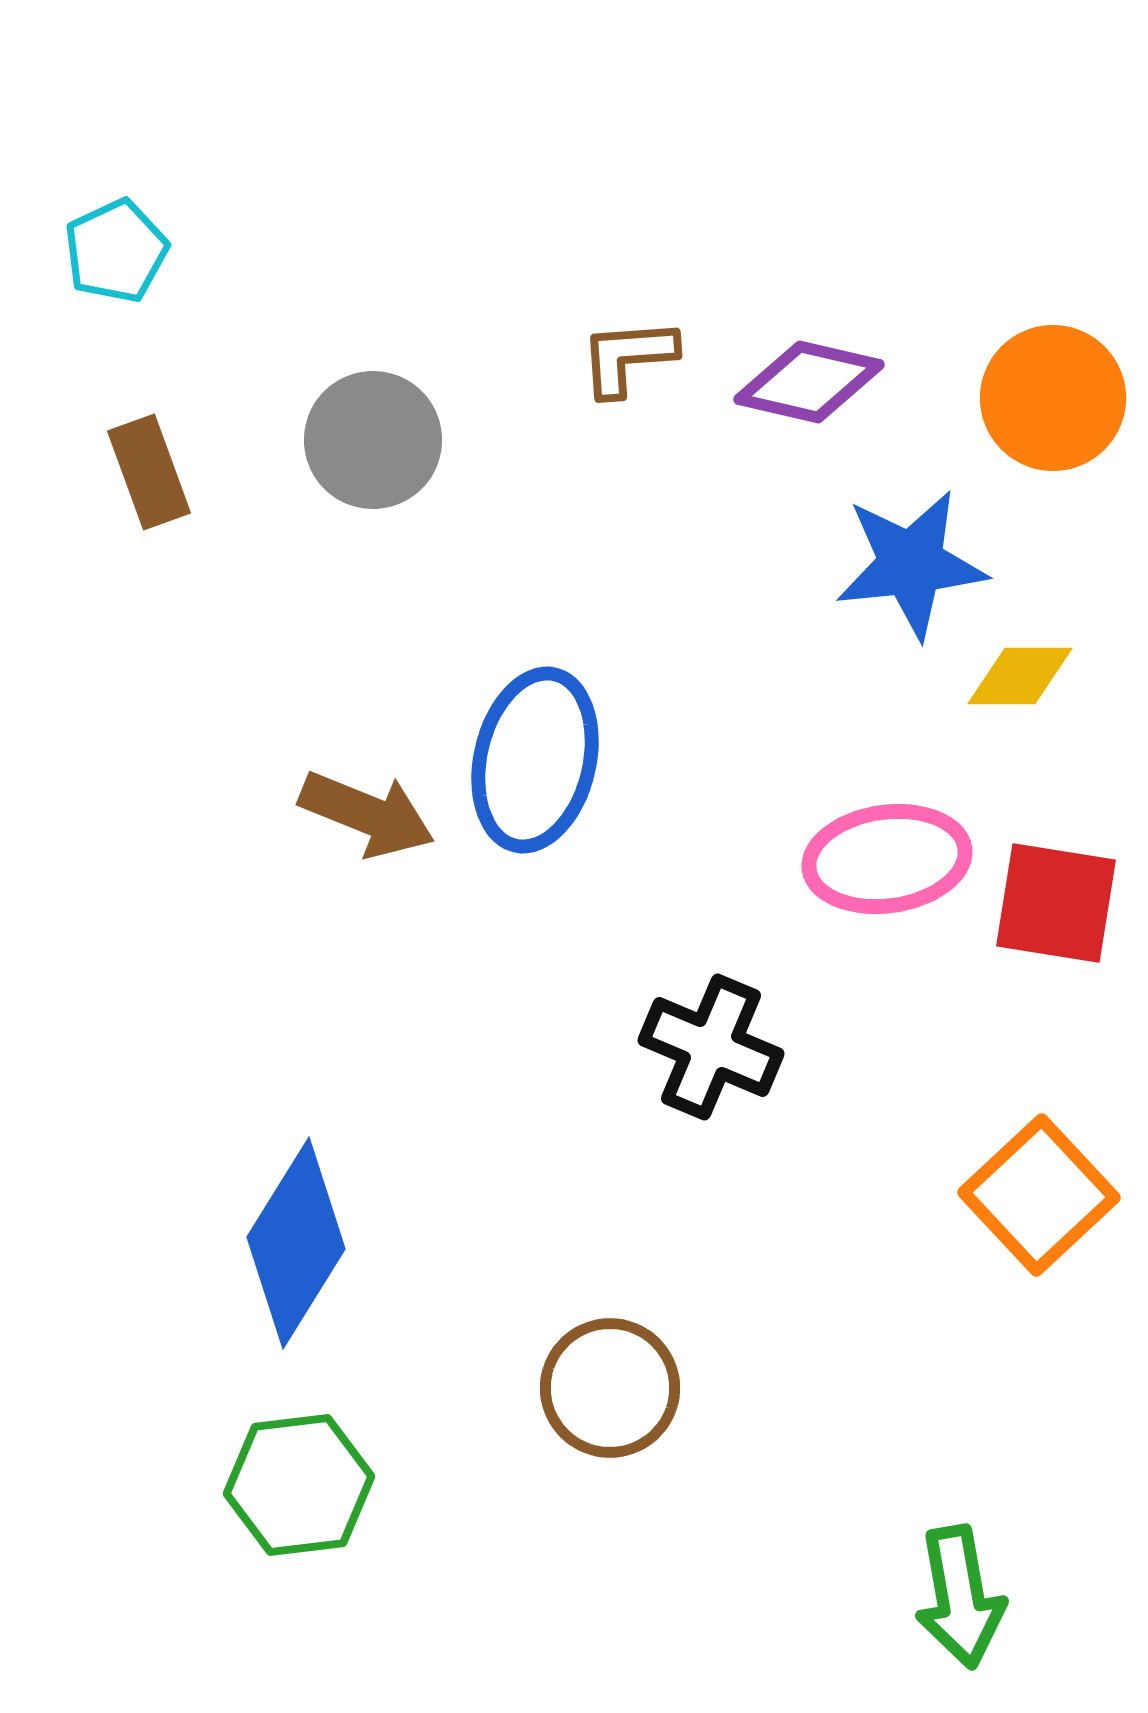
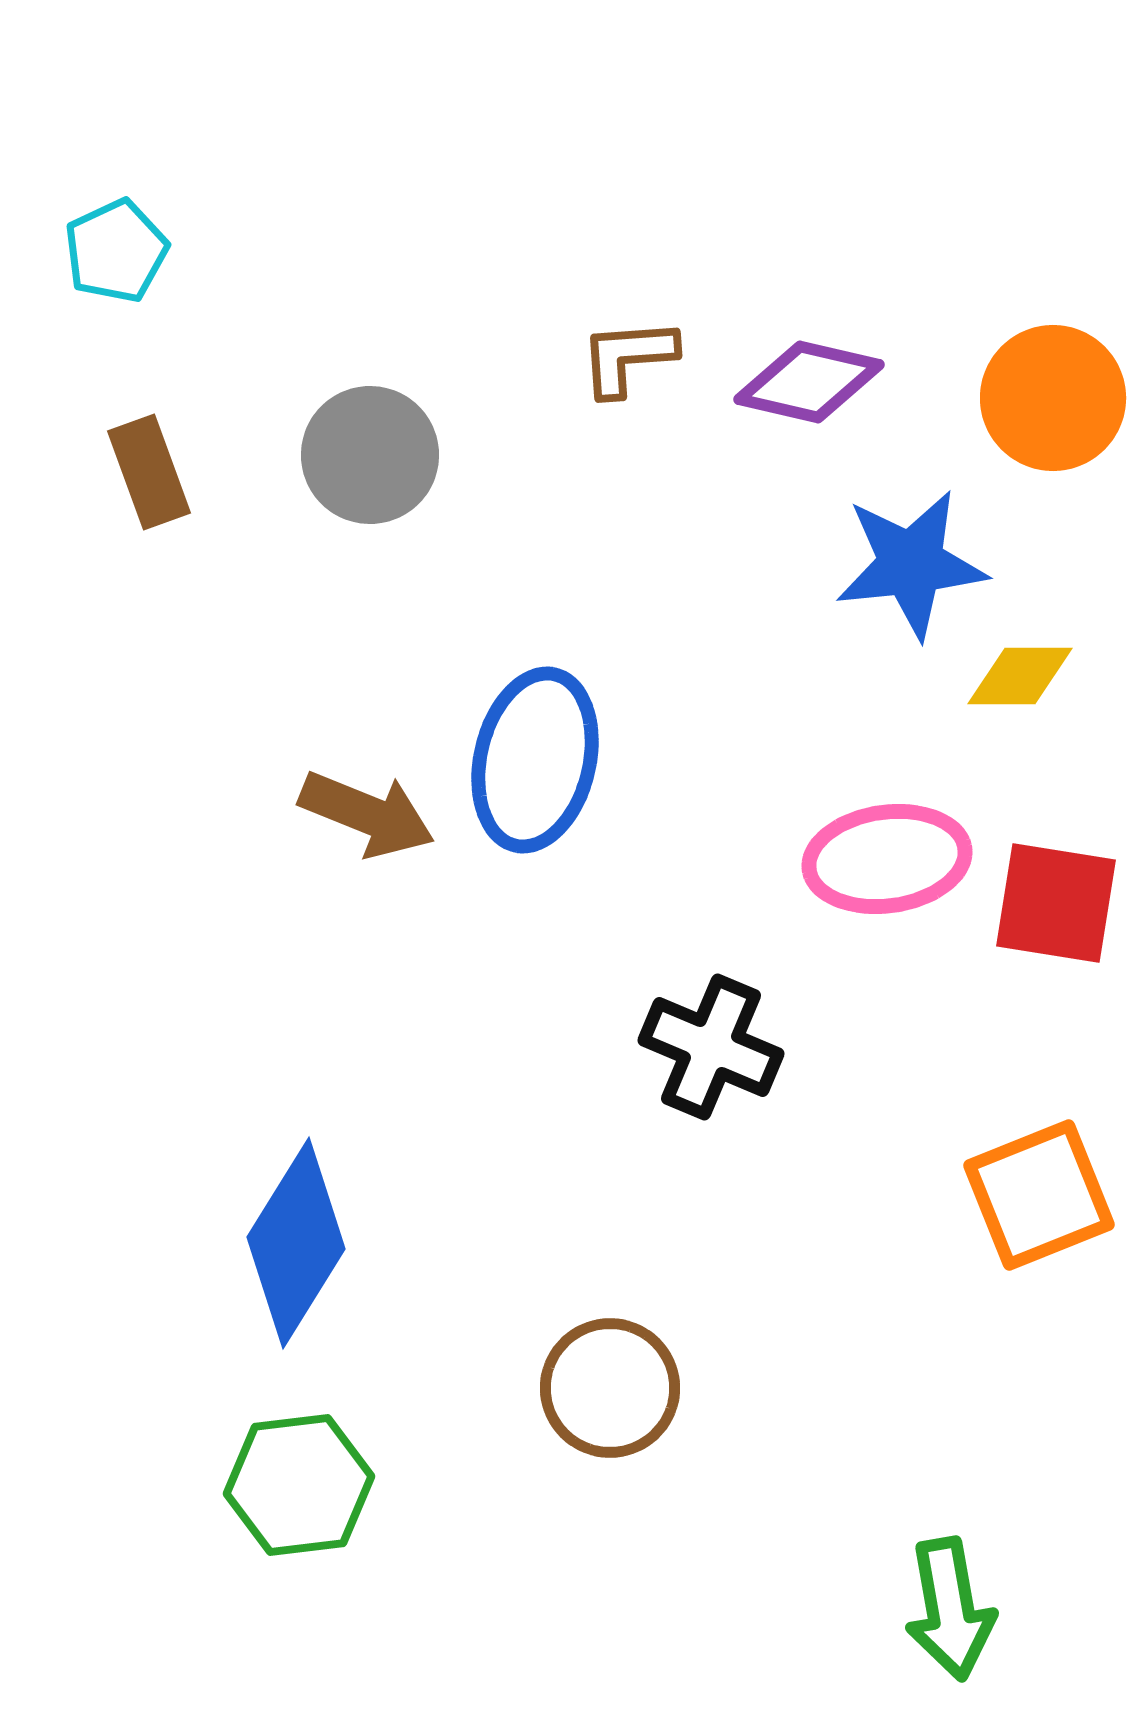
gray circle: moved 3 px left, 15 px down
orange square: rotated 21 degrees clockwise
green arrow: moved 10 px left, 12 px down
